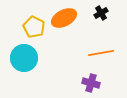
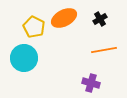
black cross: moved 1 px left, 6 px down
orange line: moved 3 px right, 3 px up
